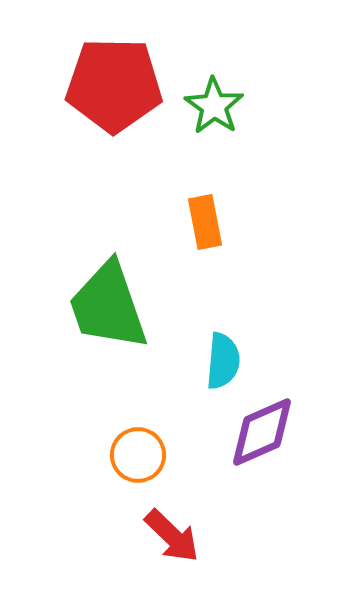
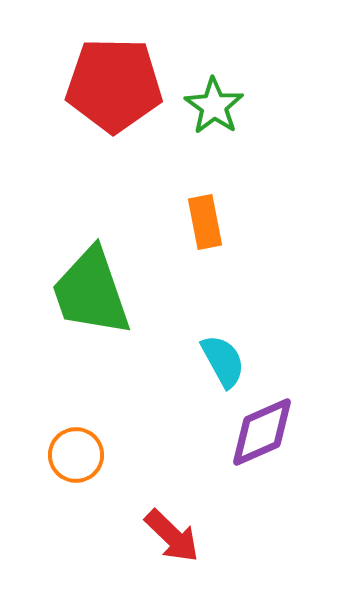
green trapezoid: moved 17 px left, 14 px up
cyan semicircle: rotated 34 degrees counterclockwise
orange circle: moved 62 px left
